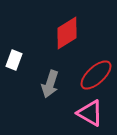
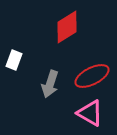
red diamond: moved 6 px up
red ellipse: moved 4 px left, 1 px down; rotated 16 degrees clockwise
